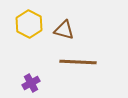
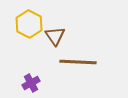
brown triangle: moved 9 px left, 6 px down; rotated 40 degrees clockwise
